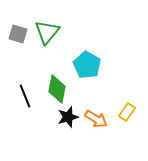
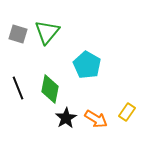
green diamond: moved 7 px left
black line: moved 7 px left, 8 px up
black star: moved 2 px left, 1 px down; rotated 15 degrees counterclockwise
